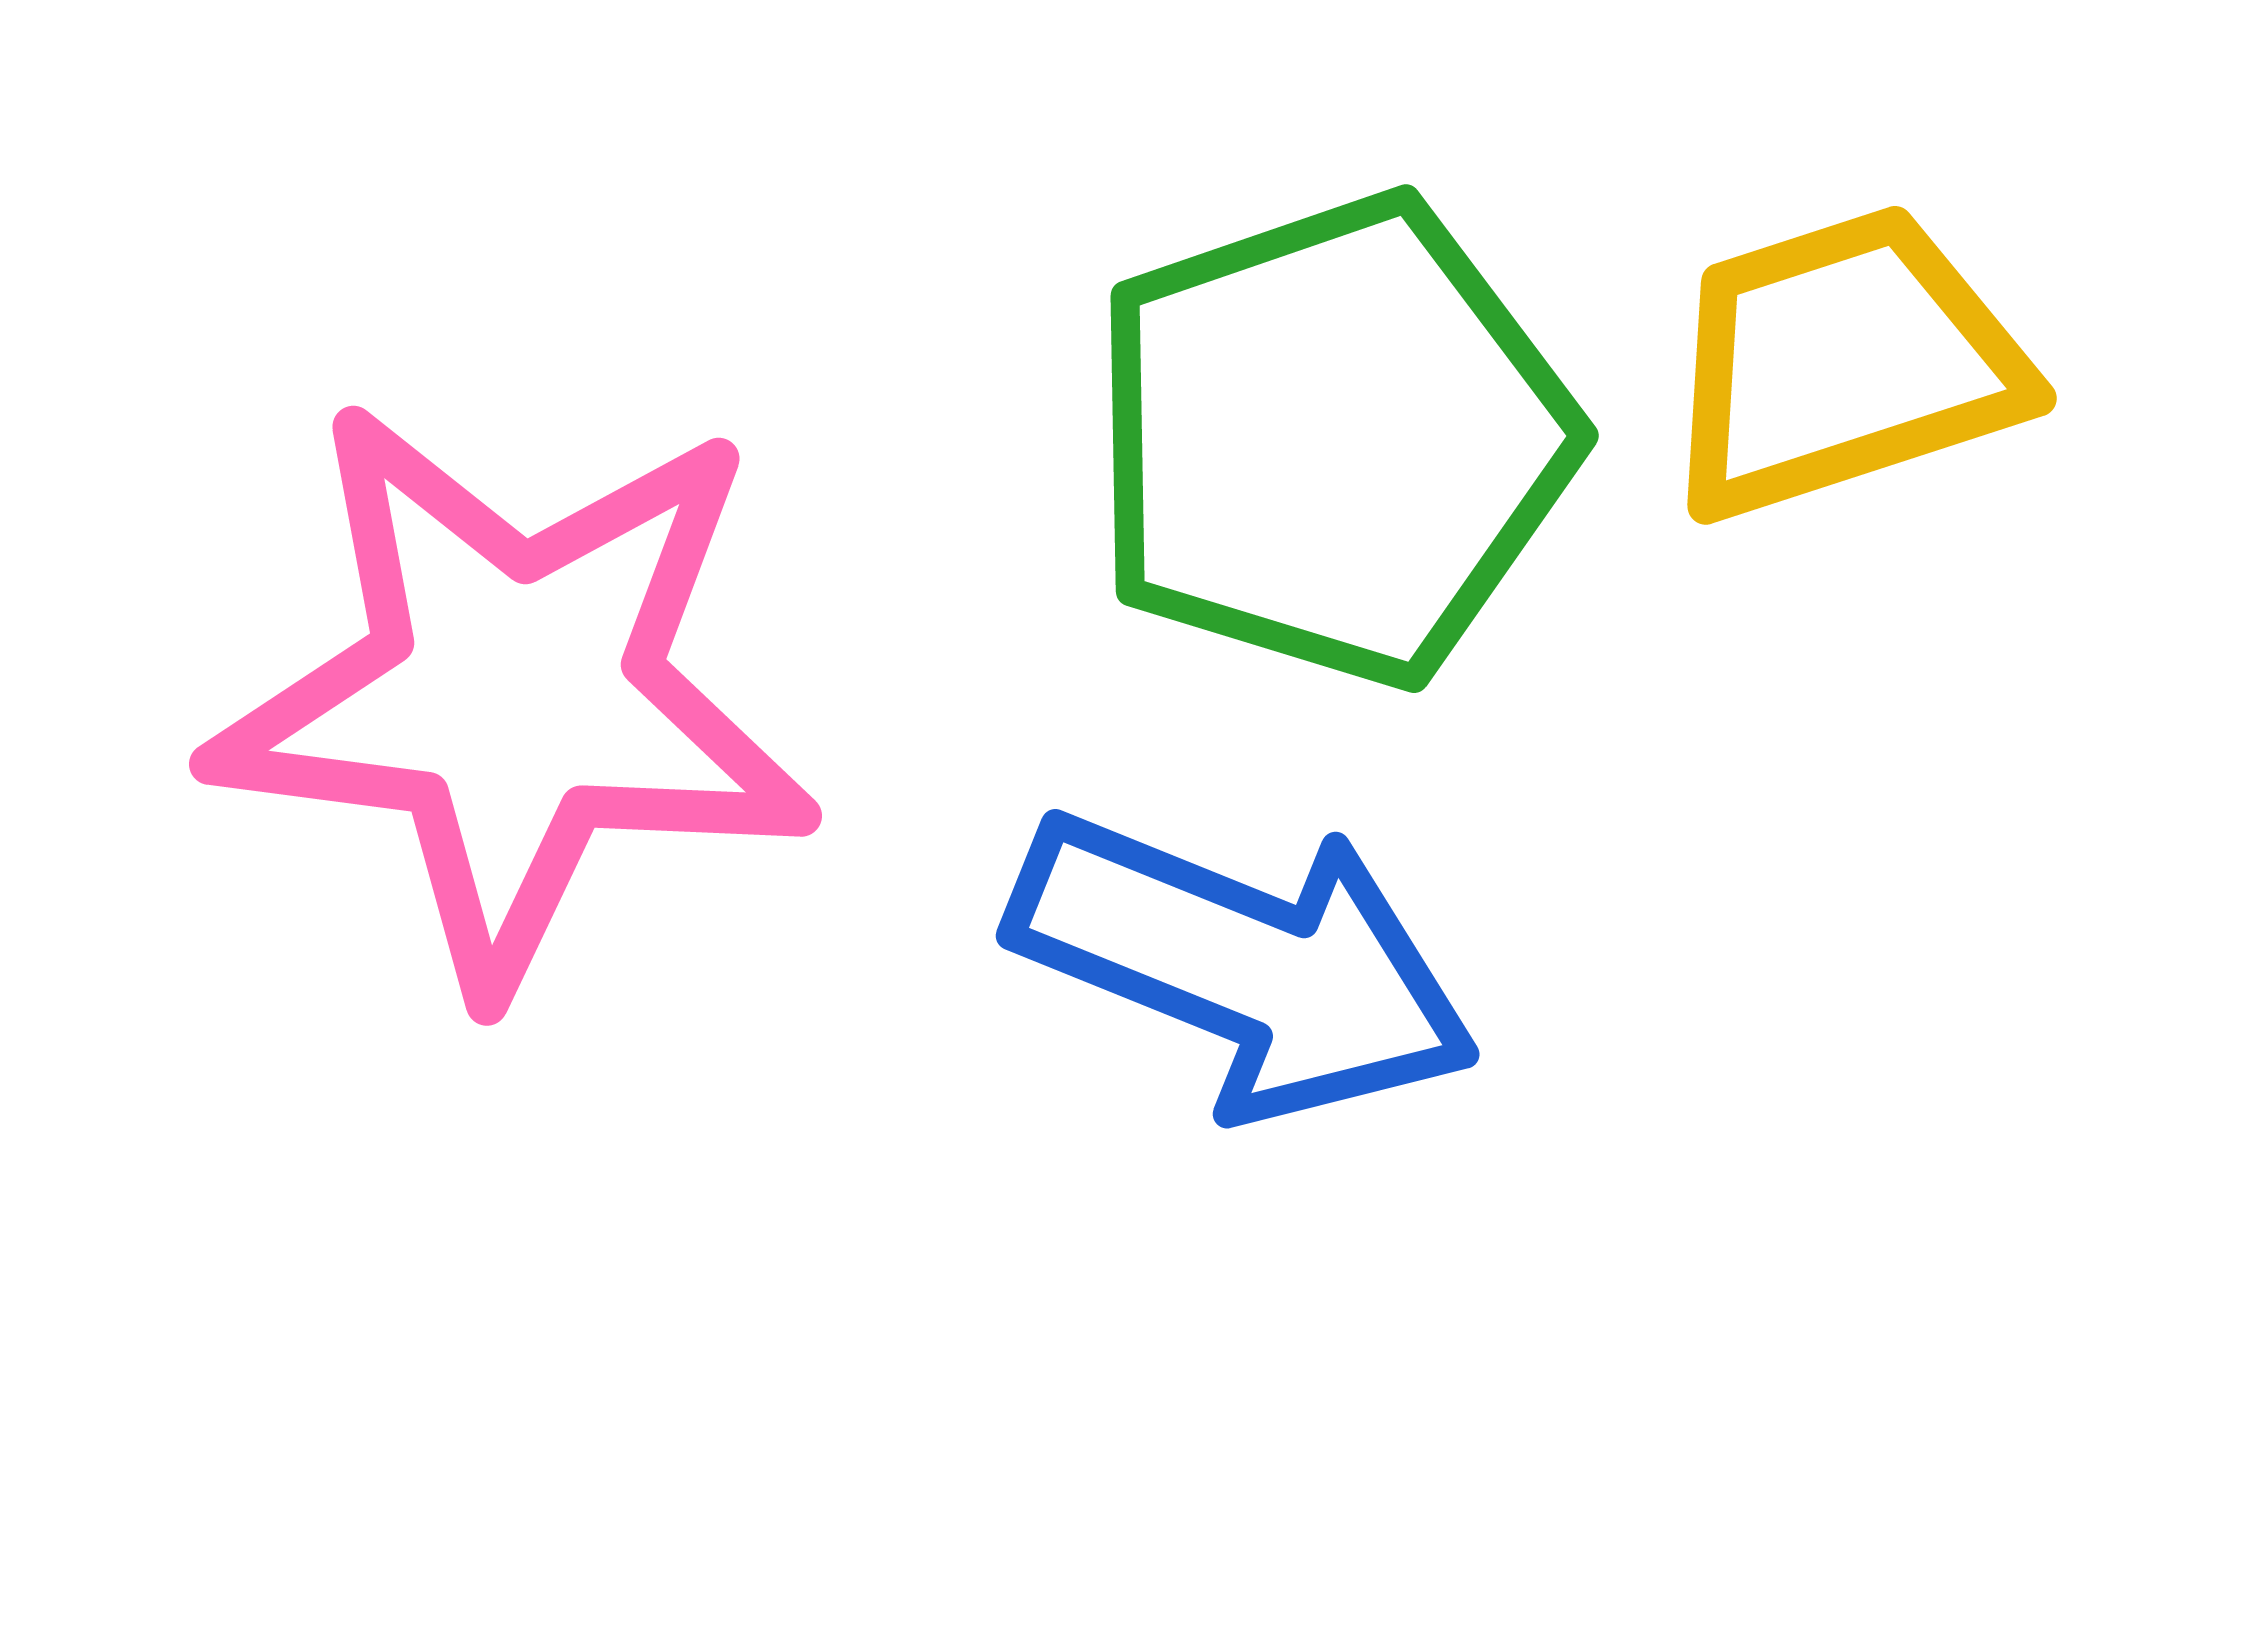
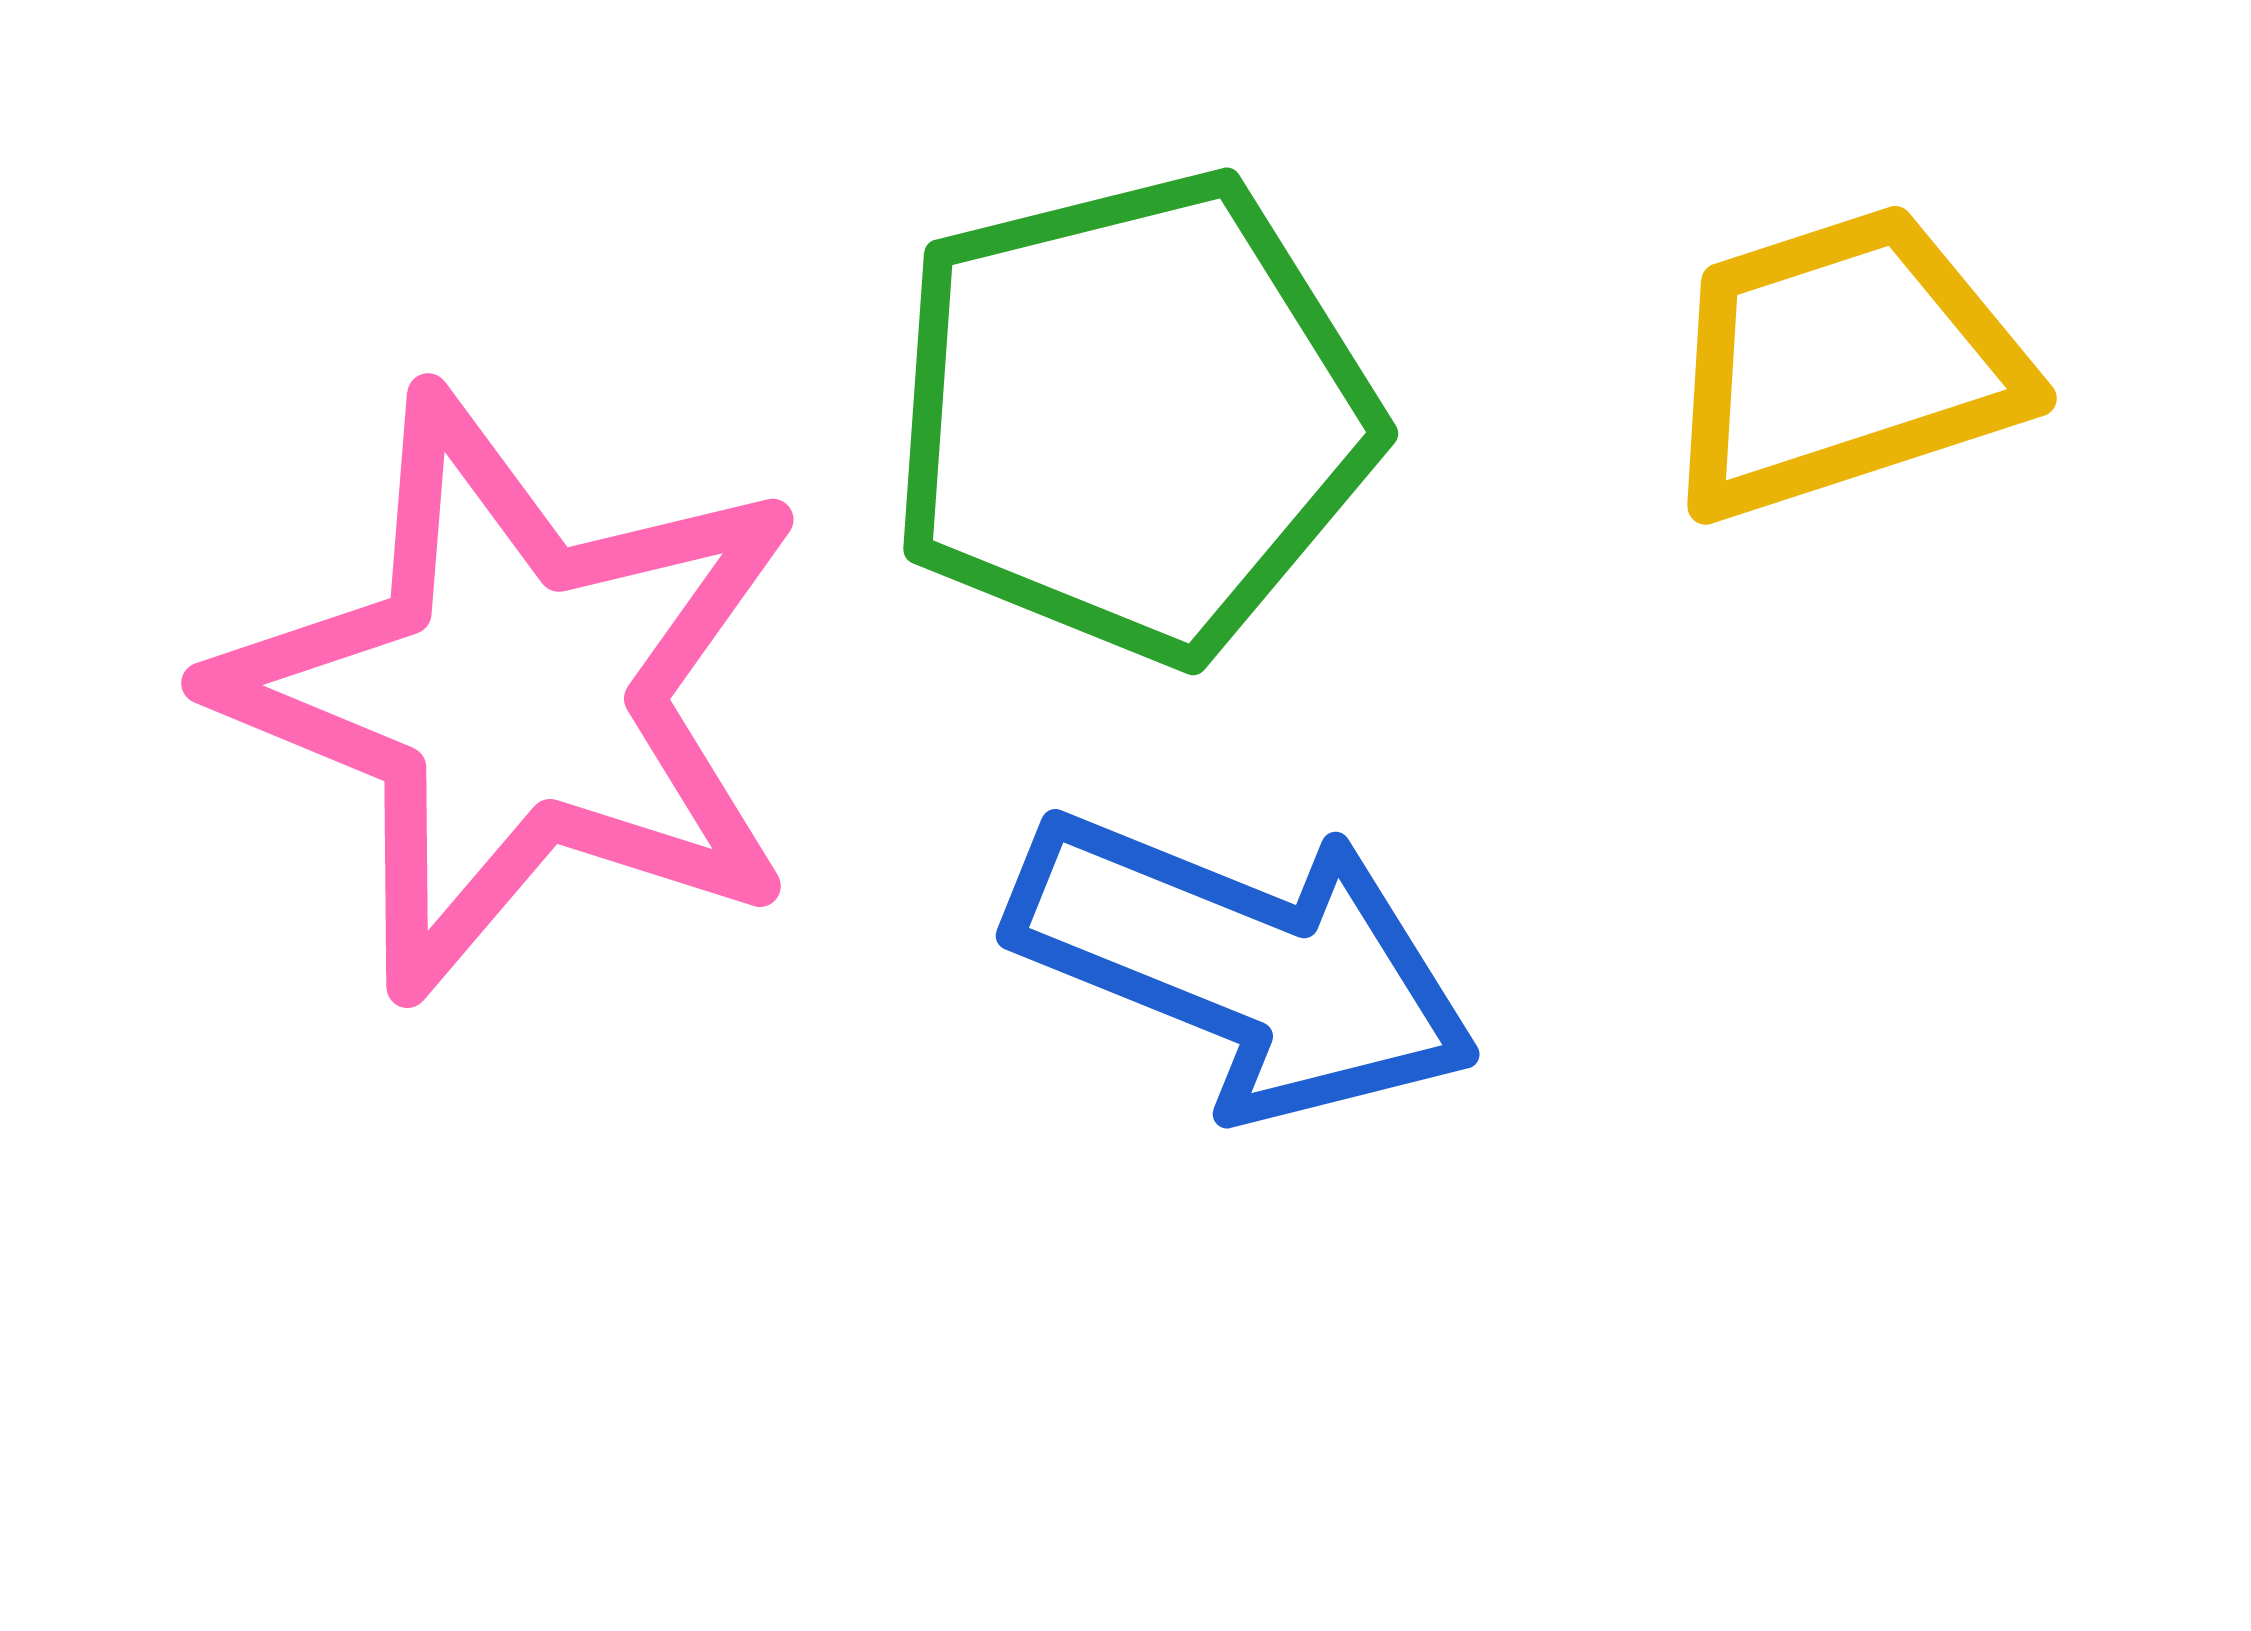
green pentagon: moved 200 px left, 24 px up; rotated 5 degrees clockwise
pink star: rotated 15 degrees clockwise
